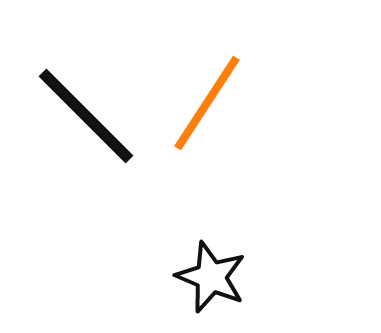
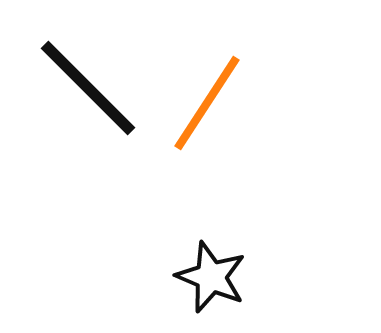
black line: moved 2 px right, 28 px up
